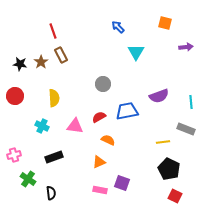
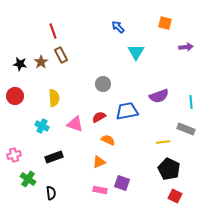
pink triangle: moved 2 px up; rotated 12 degrees clockwise
